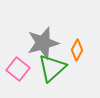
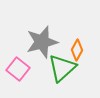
gray star: moved 1 px left, 1 px up
green triangle: moved 10 px right
